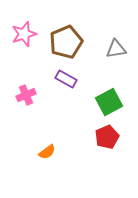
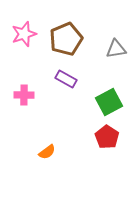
brown pentagon: moved 3 px up
pink cross: moved 2 px left; rotated 24 degrees clockwise
red pentagon: rotated 15 degrees counterclockwise
